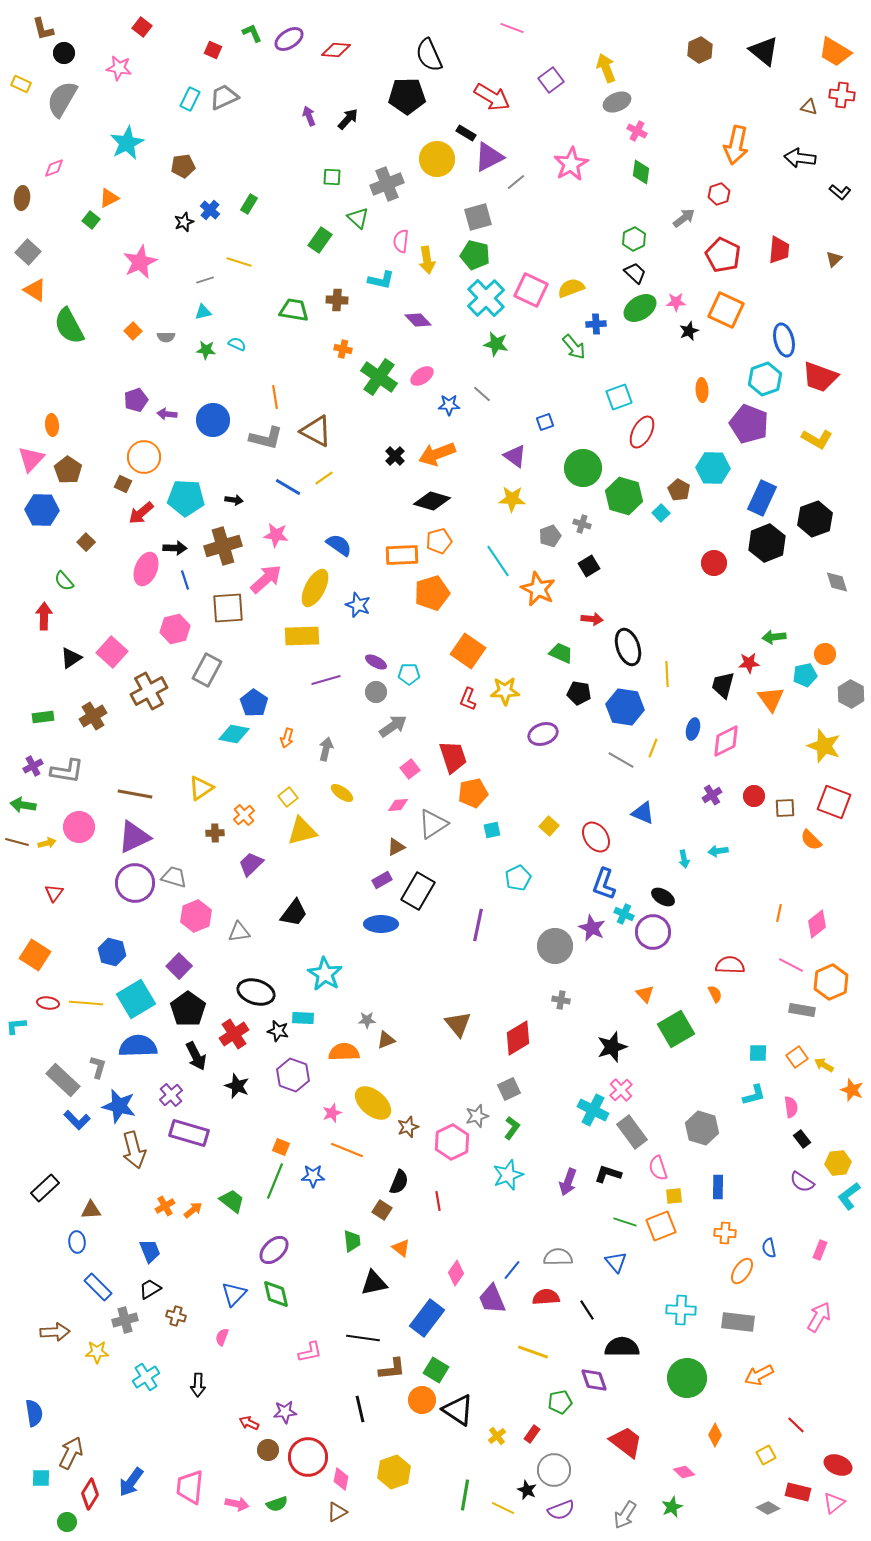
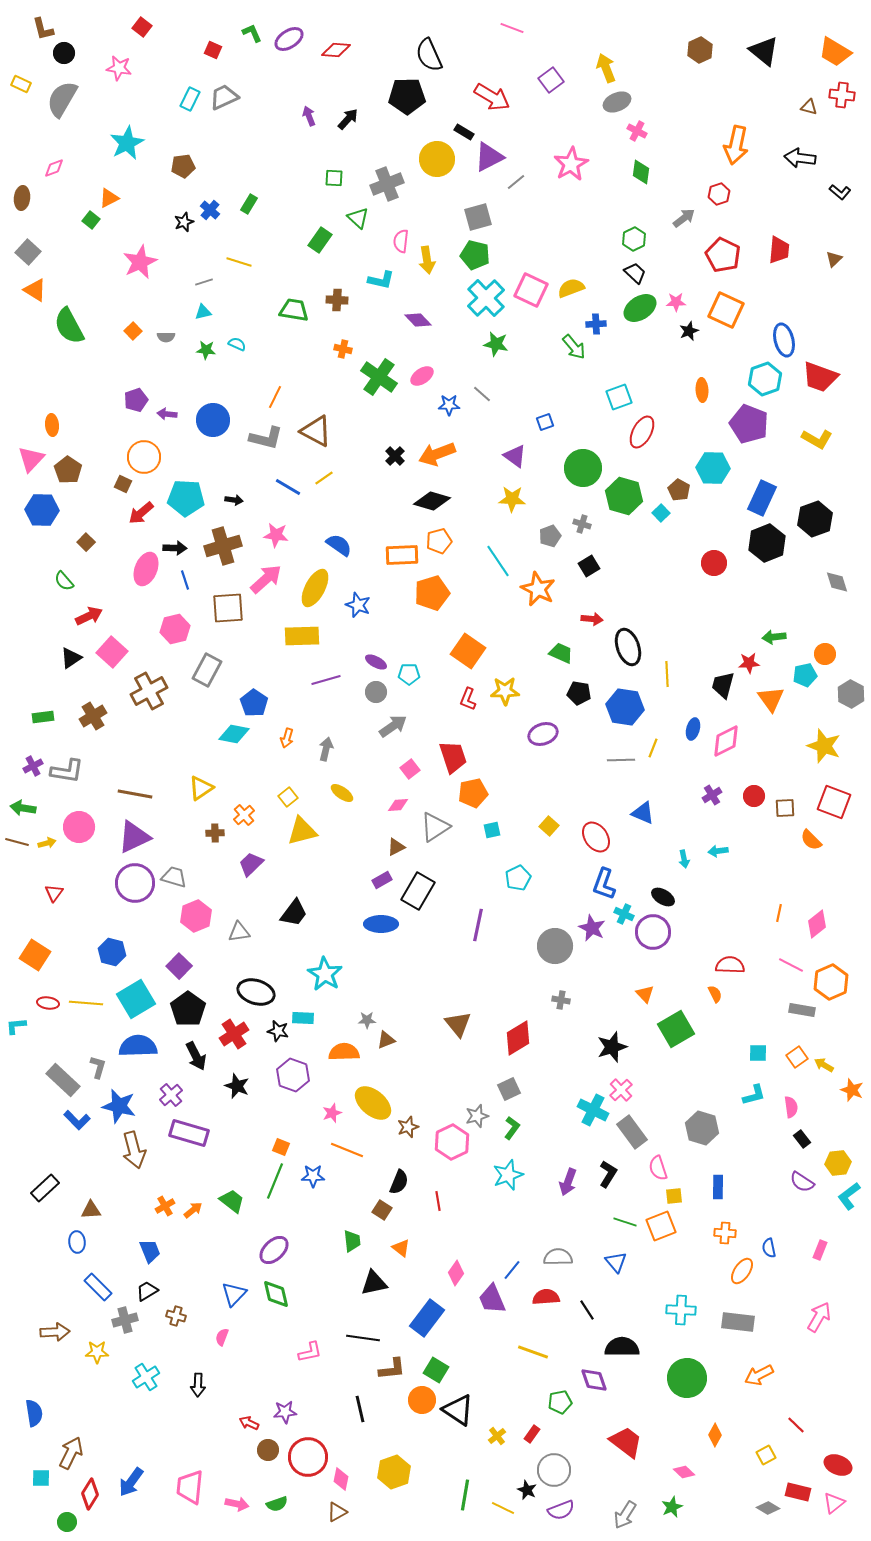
black rectangle at (466, 133): moved 2 px left, 1 px up
green square at (332, 177): moved 2 px right, 1 px down
gray line at (205, 280): moved 1 px left, 2 px down
orange line at (275, 397): rotated 35 degrees clockwise
red arrow at (44, 616): moved 45 px right; rotated 64 degrees clockwise
gray line at (621, 760): rotated 32 degrees counterclockwise
green arrow at (23, 805): moved 3 px down
gray triangle at (433, 824): moved 2 px right, 3 px down
black L-shape at (608, 1174): rotated 104 degrees clockwise
black trapezoid at (150, 1289): moved 3 px left, 2 px down
